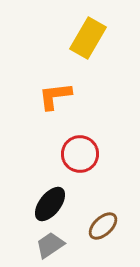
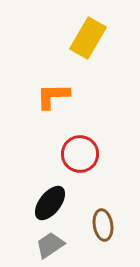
orange L-shape: moved 2 px left; rotated 6 degrees clockwise
black ellipse: moved 1 px up
brown ellipse: moved 1 px up; rotated 56 degrees counterclockwise
